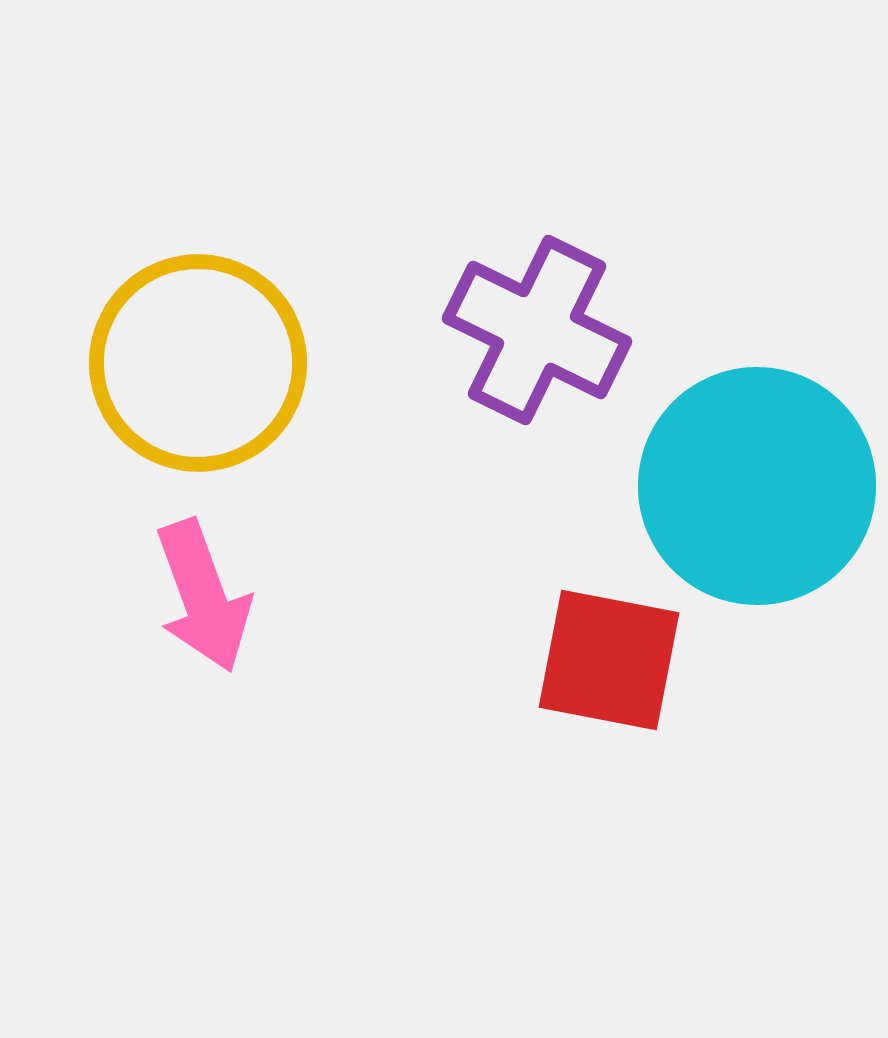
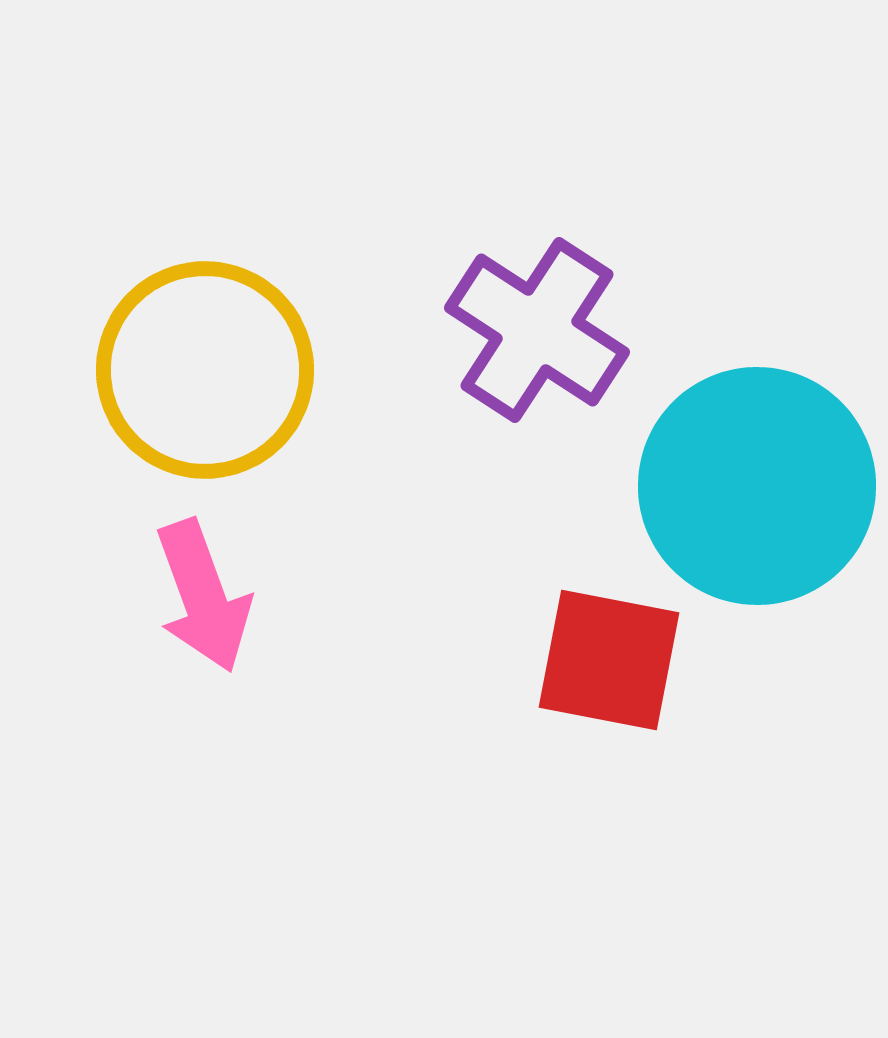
purple cross: rotated 7 degrees clockwise
yellow circle: moved 7 px right, 7 px down
